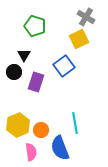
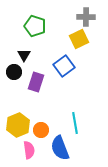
gray cross: rotated 30 degrees counterclockwise
pink semicircle: moved 2 px left, 2 px up
